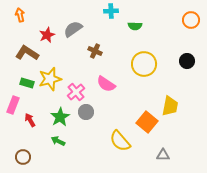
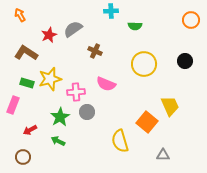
orange arrow: rotated 16 degrees counterclockwise
red star: moved 2 px right
brown L-shape: moved 1 px left
black circle: moved 2 px left
pink semicircle: rotated 12 degrees counterclockwise
pink cross: rotated 36 degrees clockwise
yellow trapezoid: rotated 35 degrees counterclockwise
gray circle: moved 1 px right
red arrow: moved 10 px down; rotated 88 degrees counterclockwise
yellow semicircle: rotated 25 degrees clockwise
